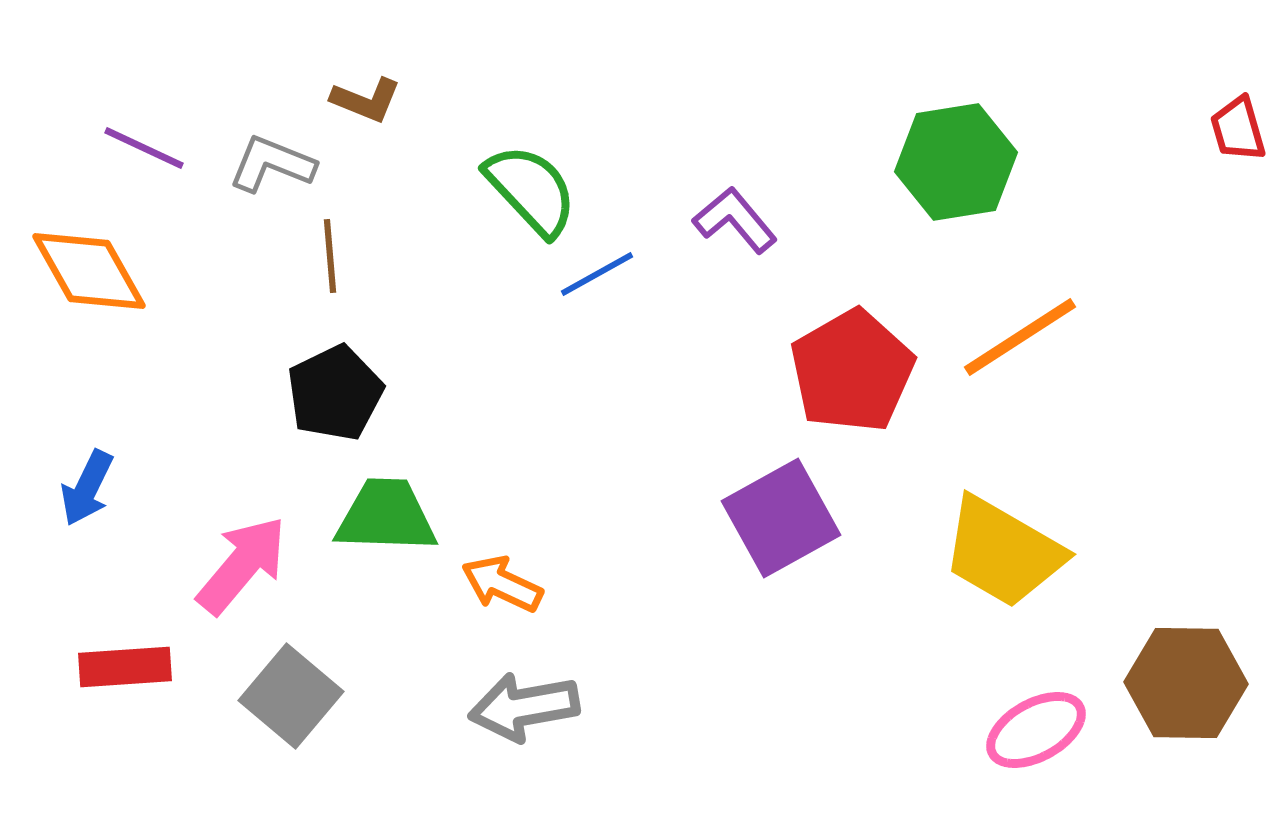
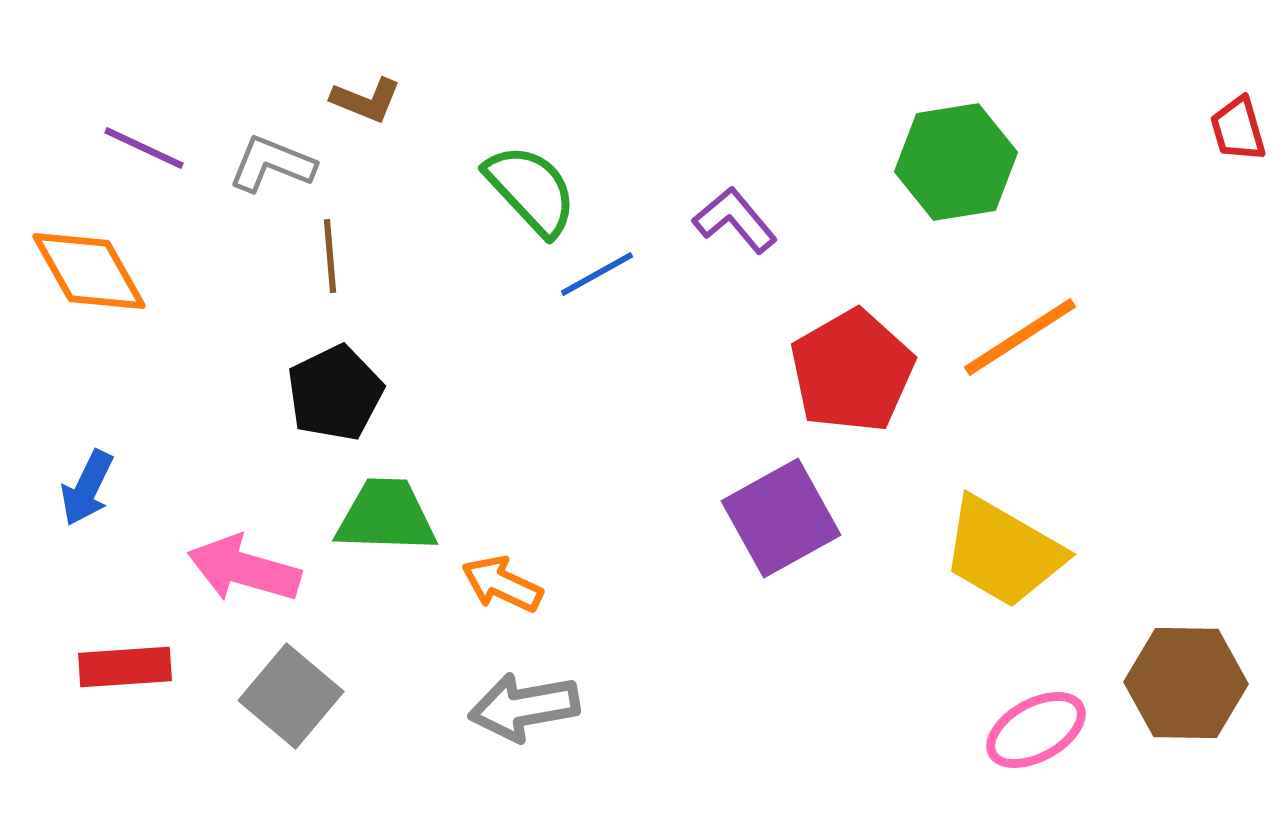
pink arrow: moved 2 px right, 4 px down; rotated 114 degrees counterclockwise
